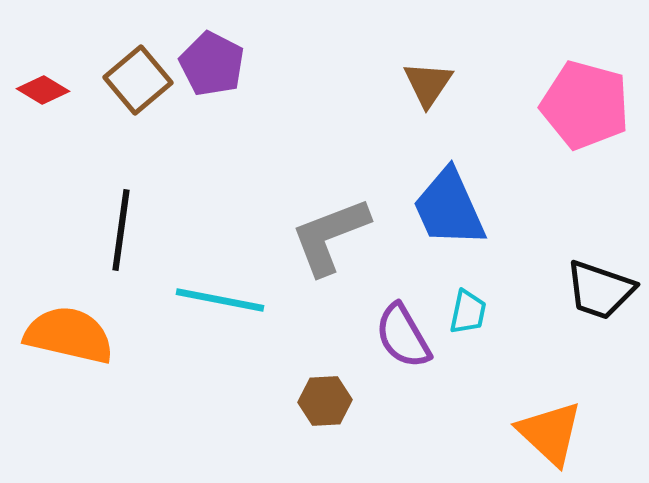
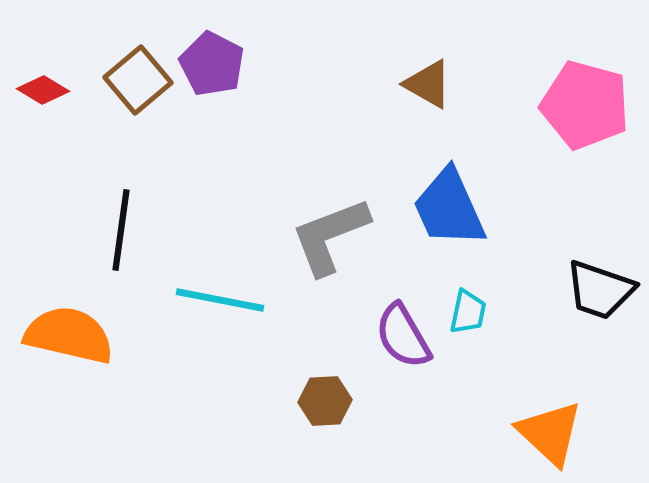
brown triangle: rotated 34 degrees counterclockwise
